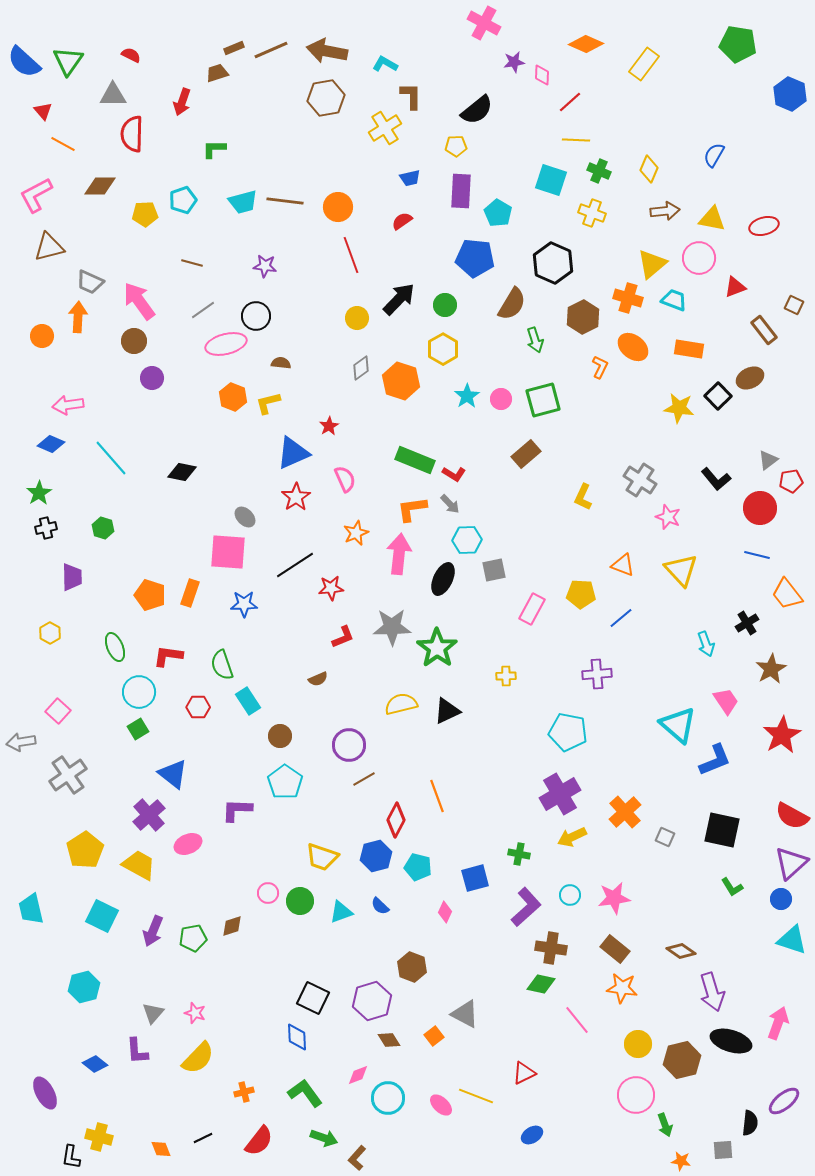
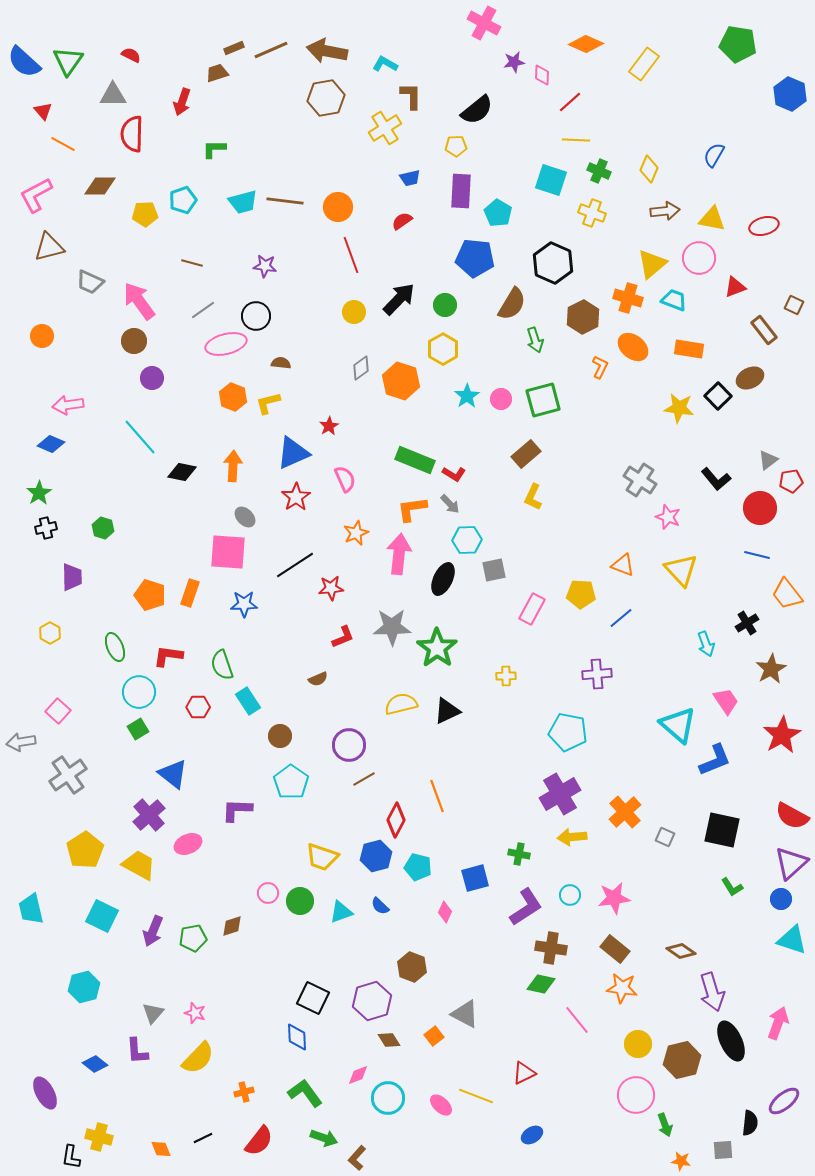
orange arrow at (78, 317): moved 155 px right, 149 px down
yellow circle at (357, 318): moved 3 px left, 6 px up
cyan line at (111, 458): moved 29 px right, 21 px up
yellow L-shape at (583, 497): moved 50 px left
cyan pentagon at (285, 782): moved 6 px right
yellow arrow at (572, 837): rotated 20 degrees clockwise
purple L-shape at (526, 907): rotated 9 degrees clockwise
black ellipse at (731, 1041): rotated 48 degrees clockwise
